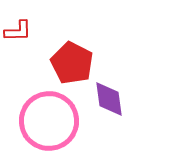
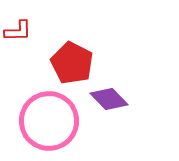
purple diamond: rotated 36 degrees counterclockwise
